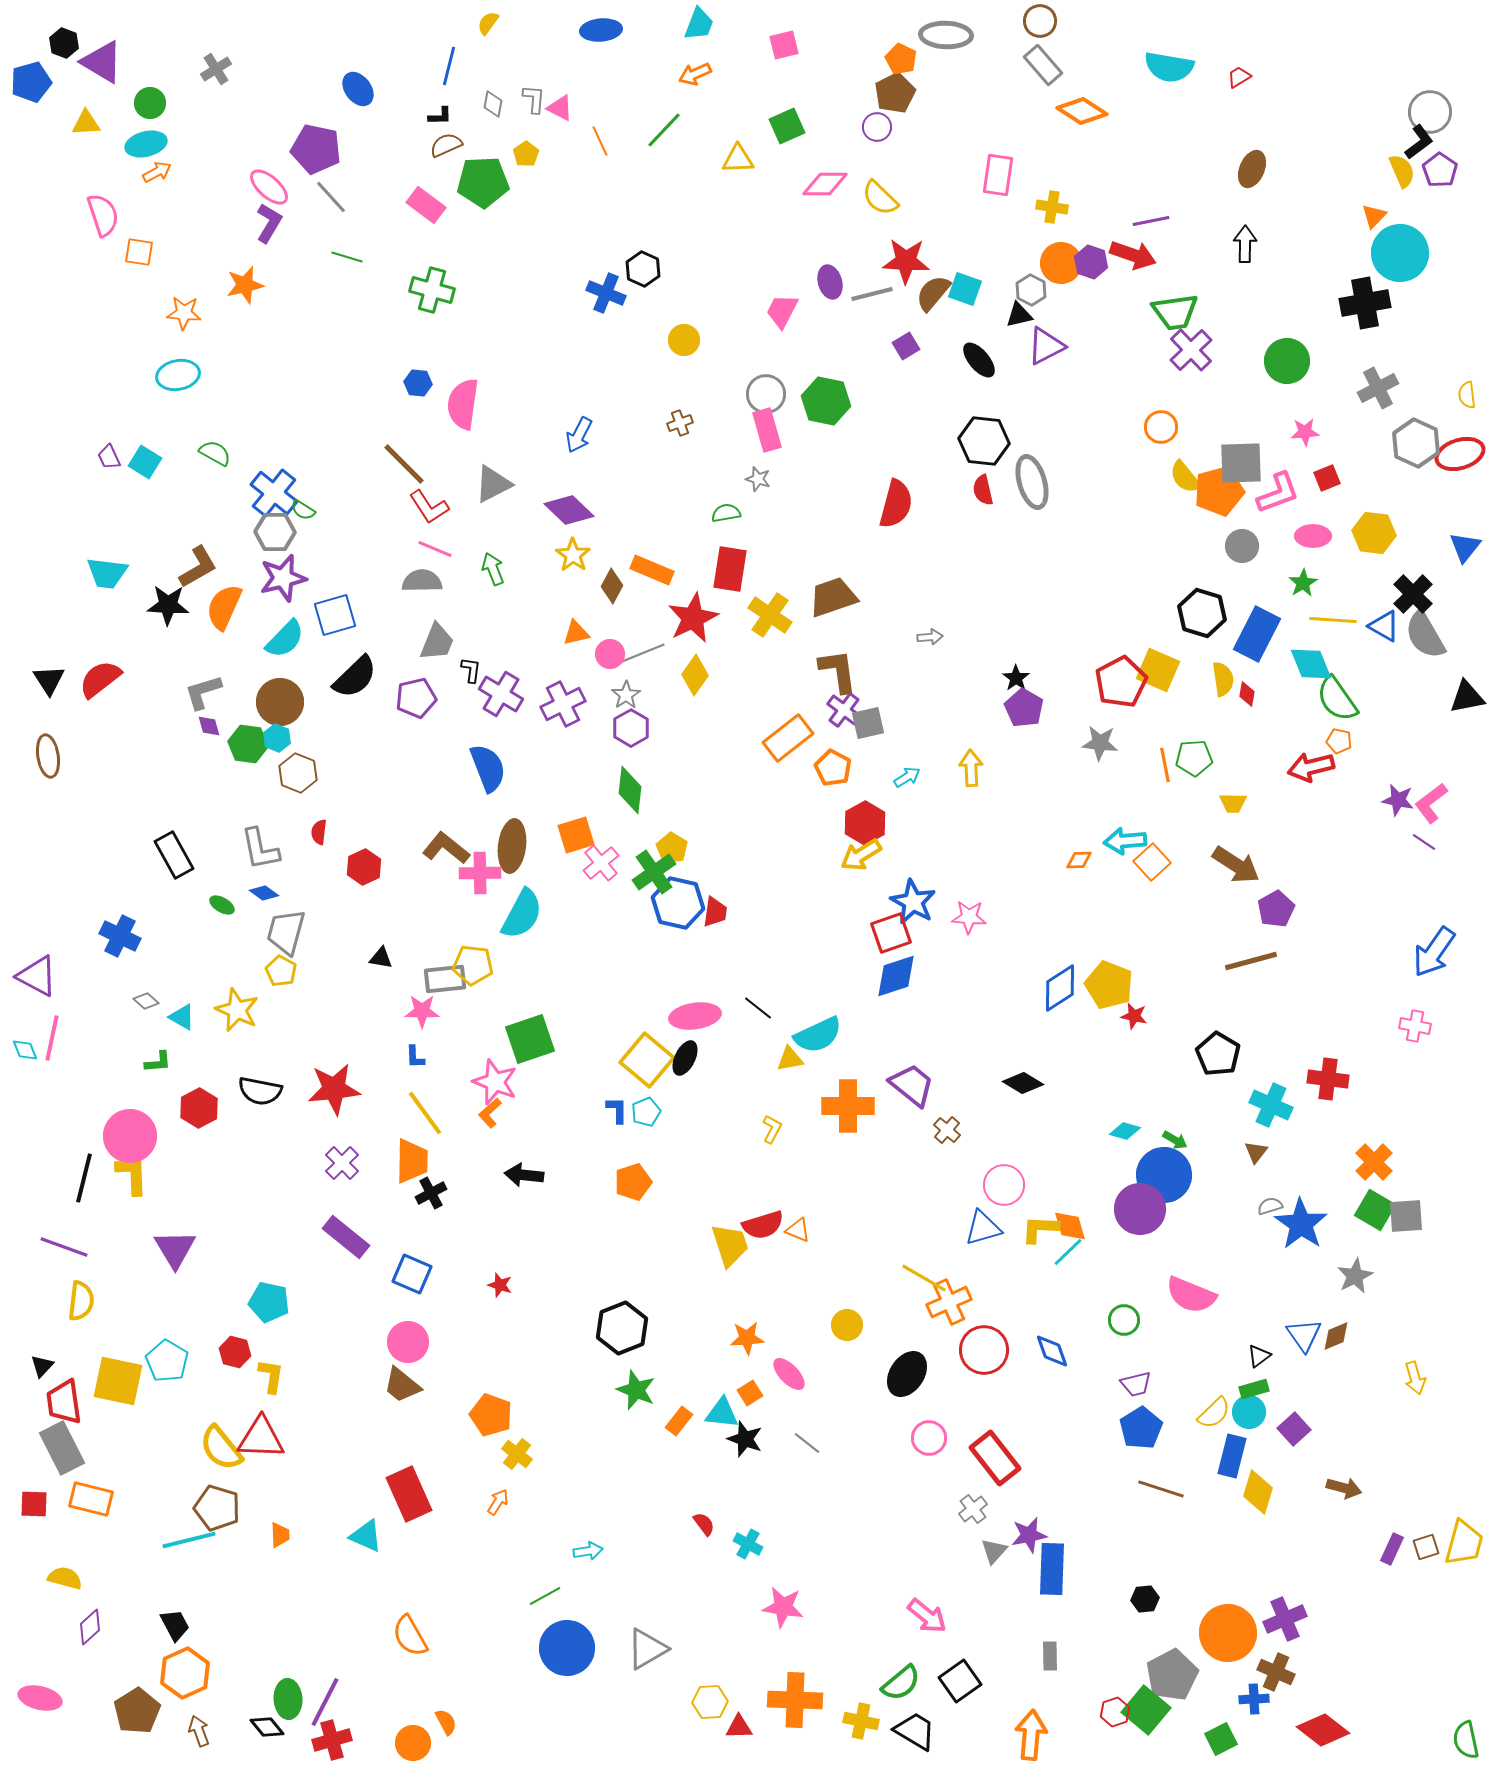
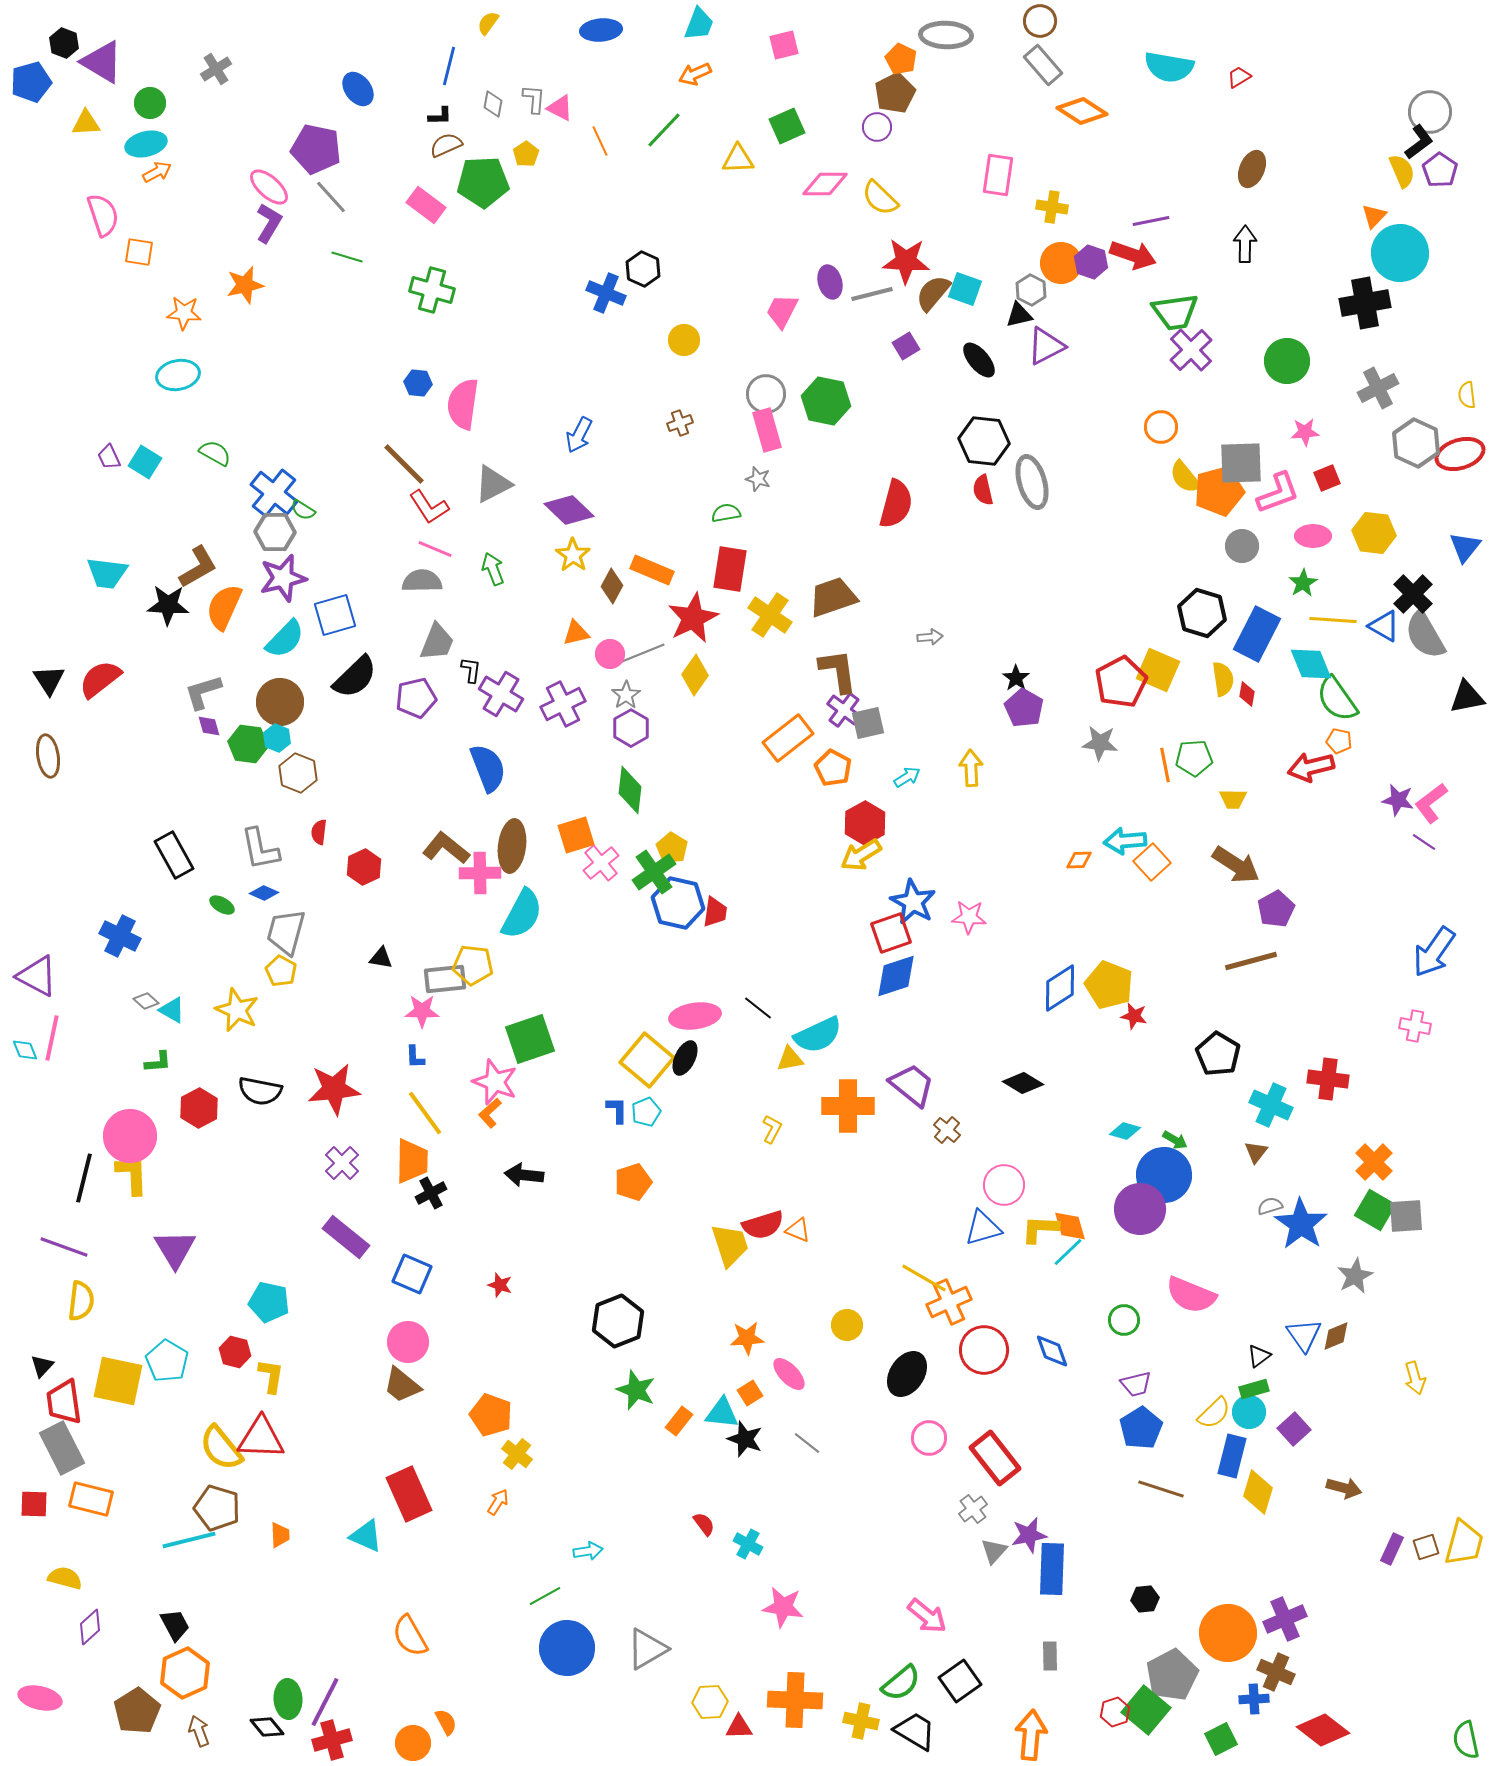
yellow trapezoid at (1233, 803): moved 4 px up
blue diamond at (264, 893): rotated 12 degrees counterclockwise
cyan triangle at (182, 1017): moved 10 px left, 7 px up
black hexagon at (622, 1328): moved 4 px left, 7 px up
